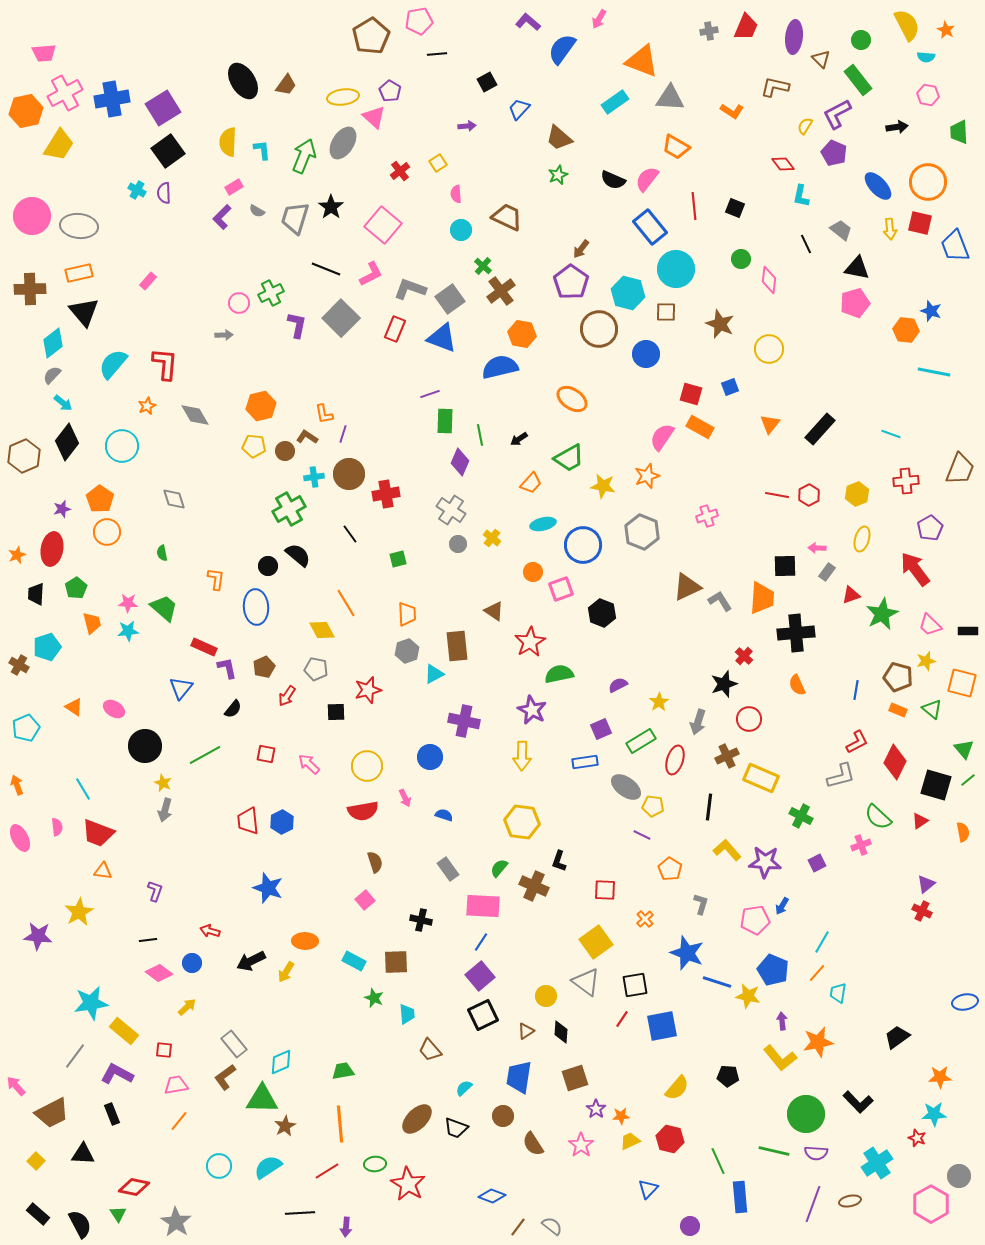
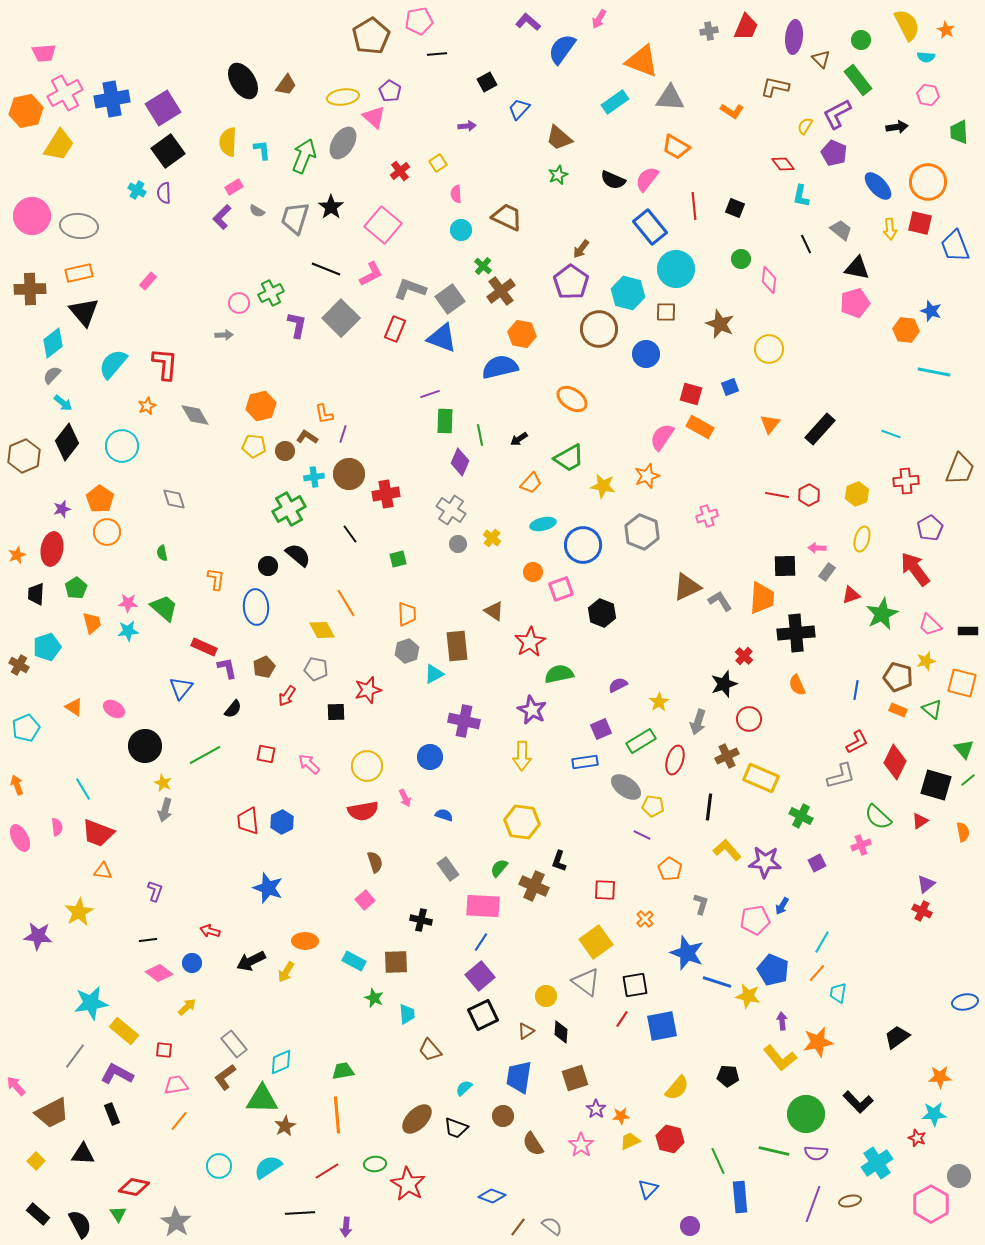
orange line at (340, 1124): moved 3 px left, 9 px up
